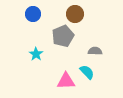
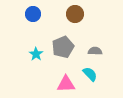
gray pentagon: moved 11 px down
cyan semicircle: moved 3 px right, 2 px down
pink triangle: moved 3 px down
